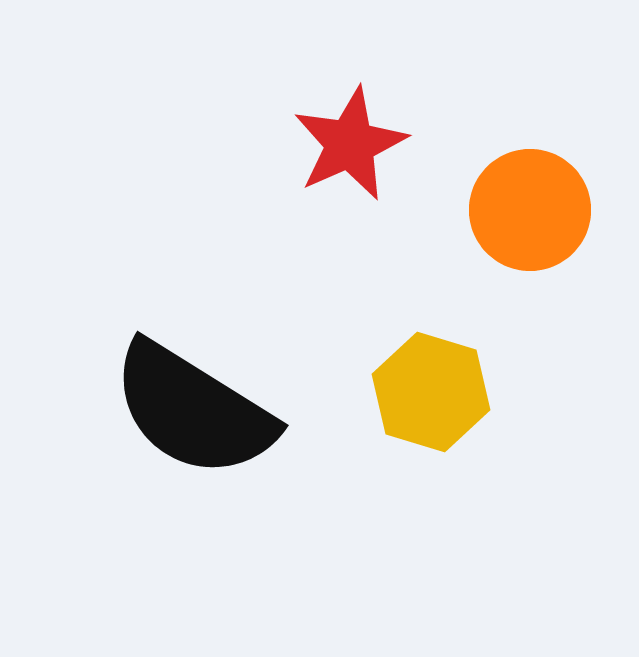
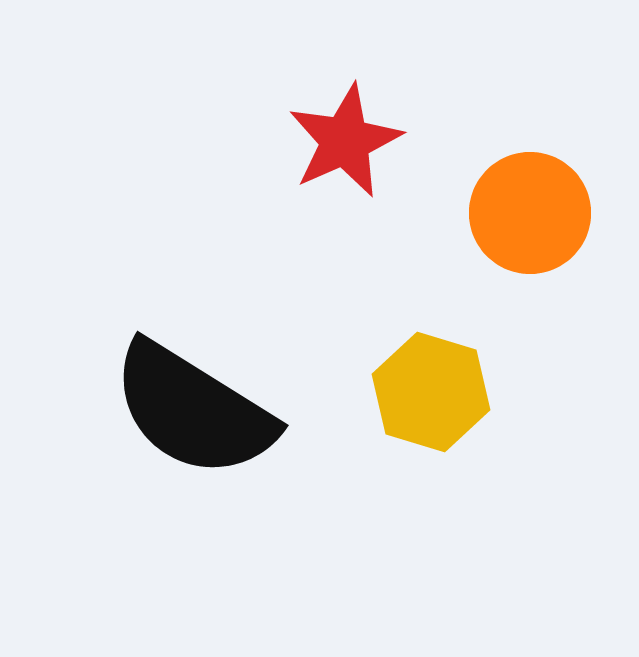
red star: moved 5 px left, 3 px up
orange circle: moved 3 px down
